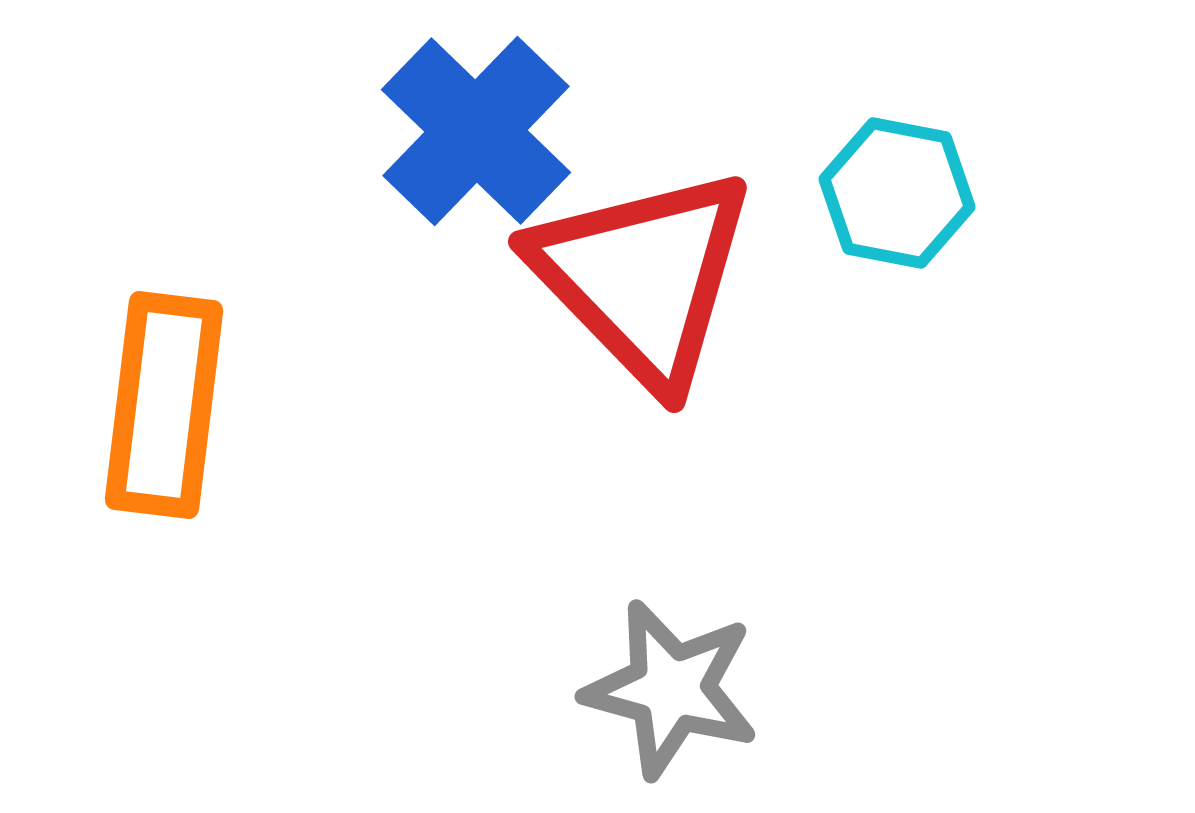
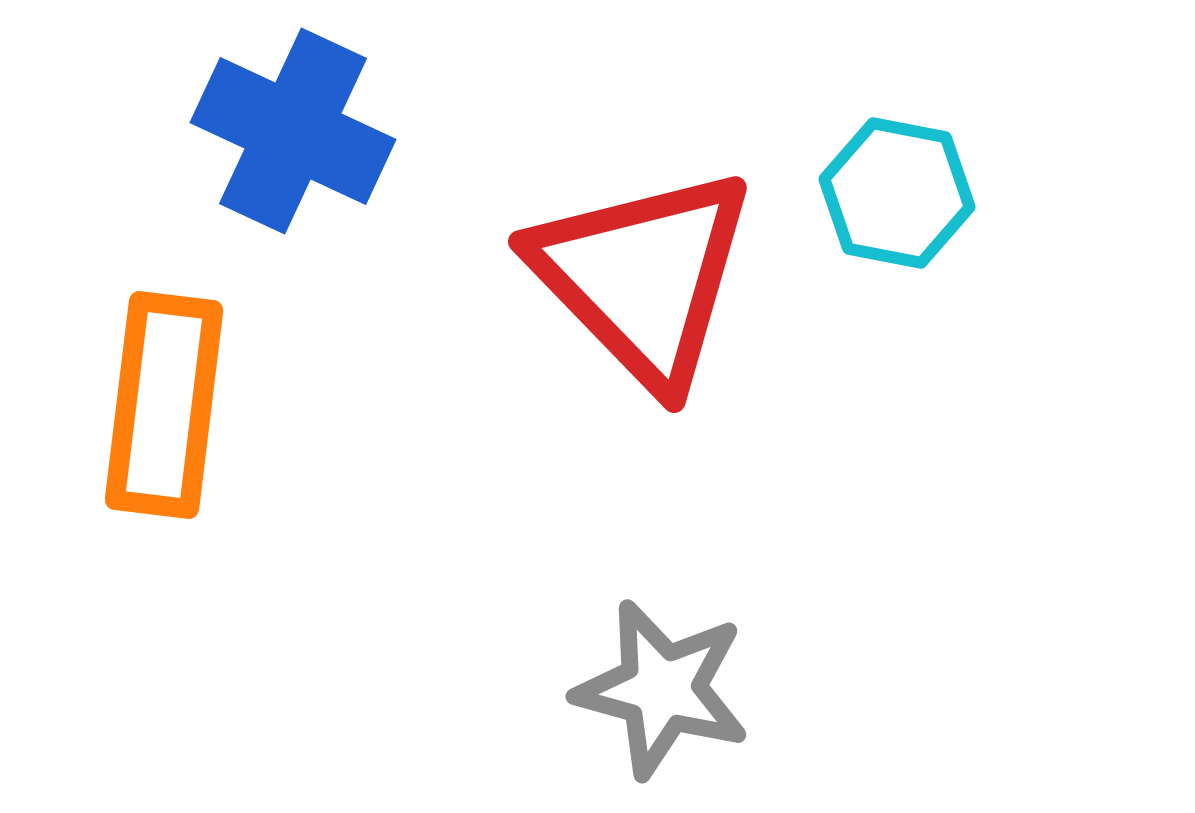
blue cross: moved 183 px left; rotated 19 degrees counterclockwise
gray star: moved 9 px left
